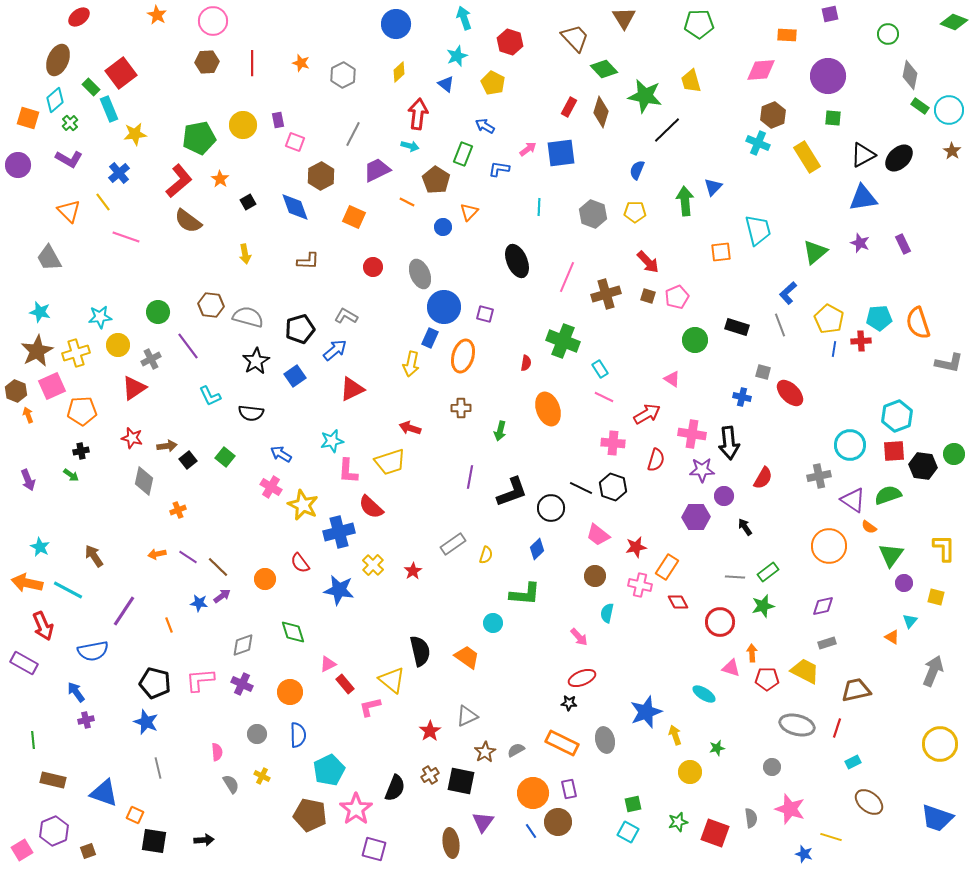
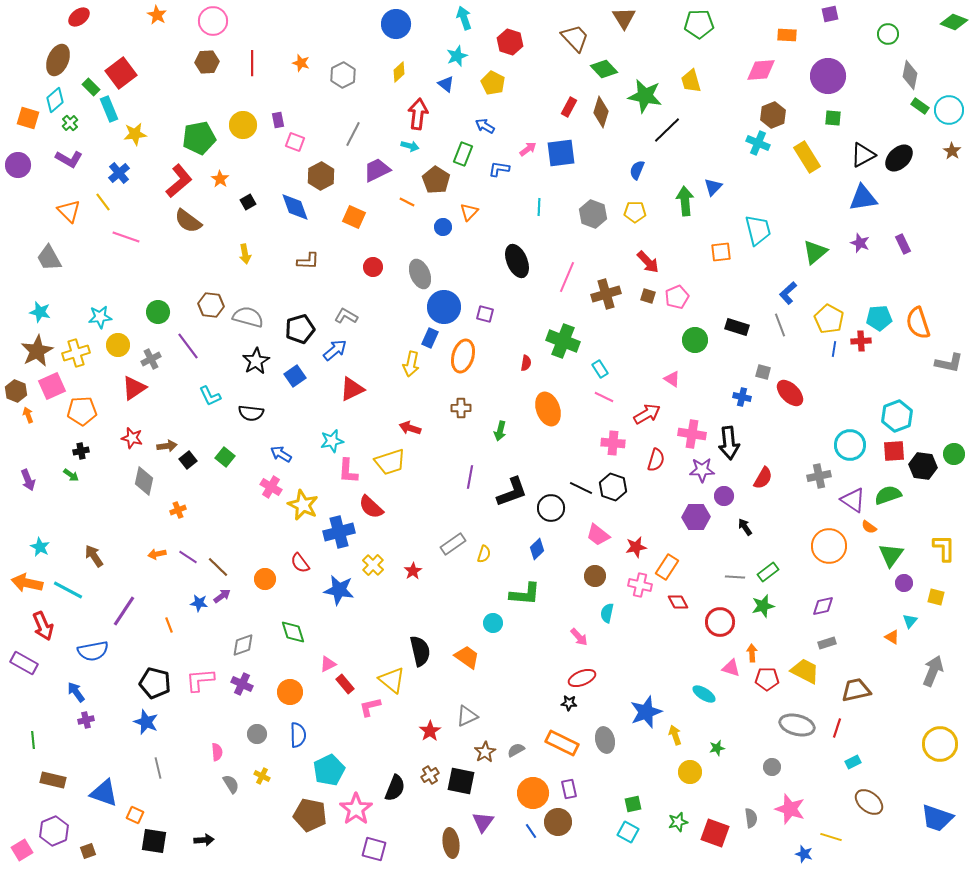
yellow semicircle at (486, 555): moved 2 px left, 1 px up
